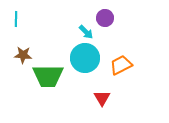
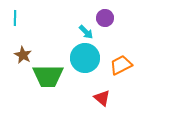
cyan line: moved 1 px left, 1 px up
brown star: rotated 24 degrees clockwise
red triangle: rotated 18 degrees counterclockwise
